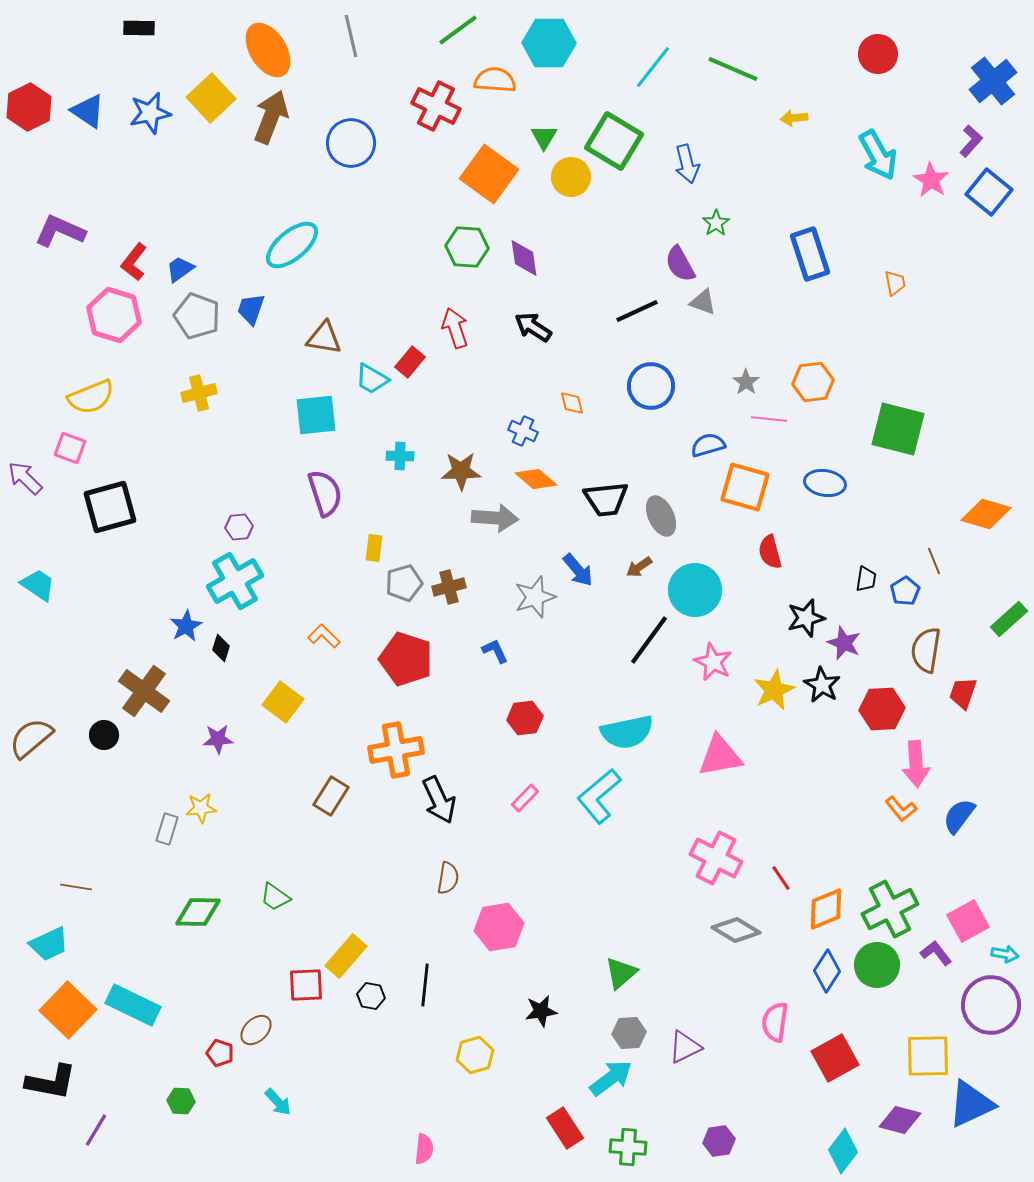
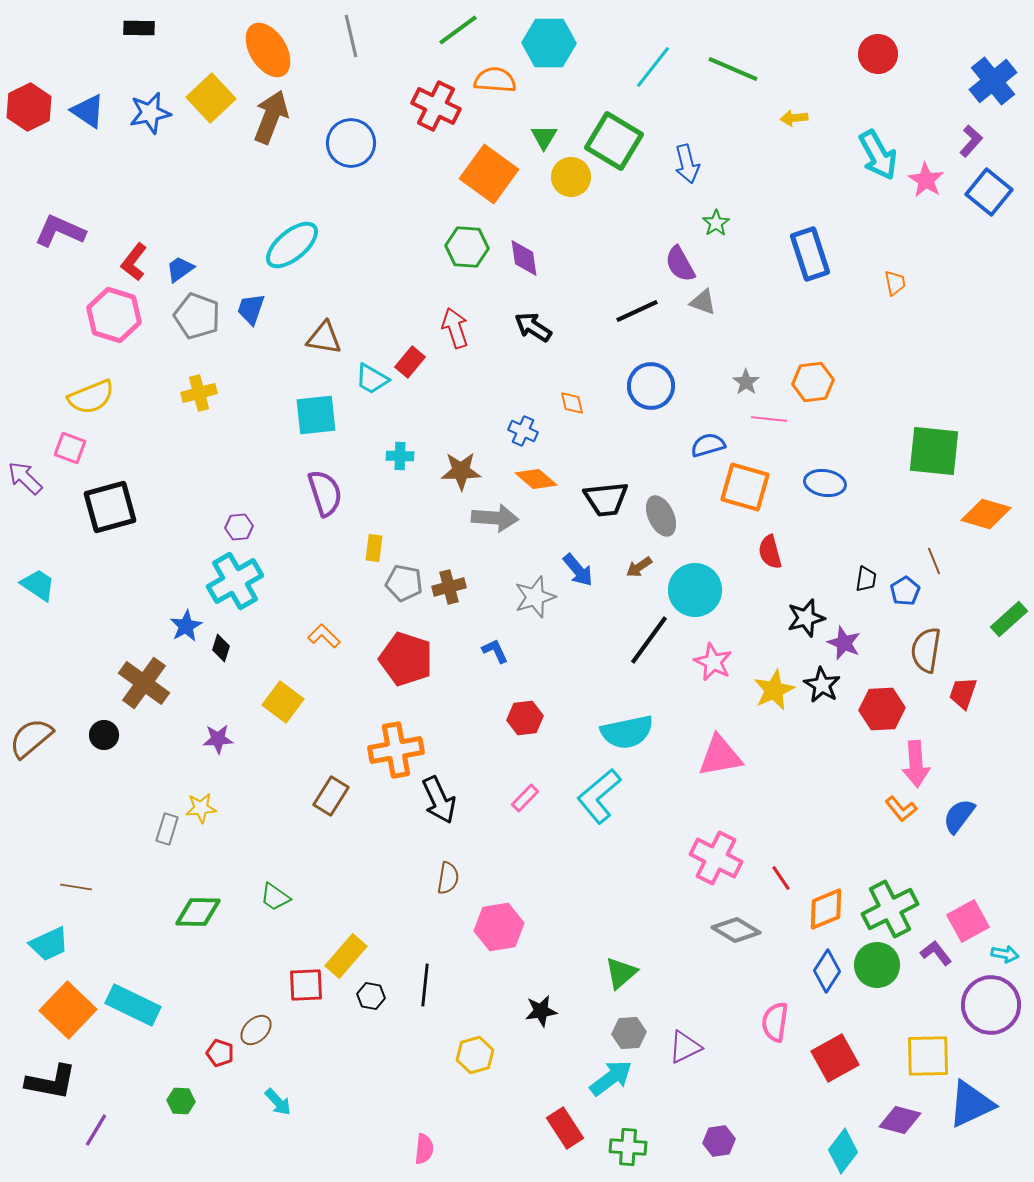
pink star at (931, 180): moved 5 px left
green square at (898, 429): moved 36 px right, 22 px down; rotated 8 degrees counterclockwise
gray pentagon at (404, 583): rotated 27 degrees clockwise
brown cross at (144, 691): moved 8 px up
